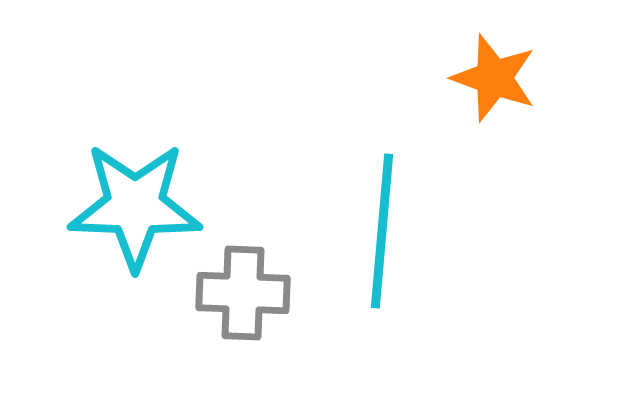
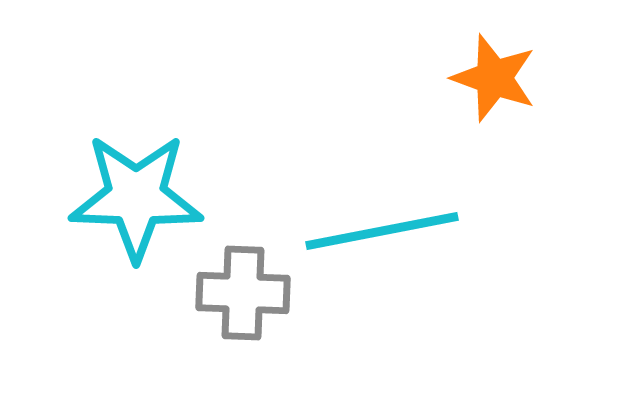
cyan star: moved 1 px right, 9 px up
cyan line: rotated 74 degrees clockwise
